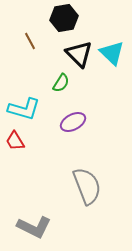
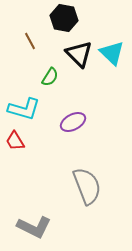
black hexagon: rotated 20 degrees clockwise
green semicircle: moved 11 px left, 6 px up
